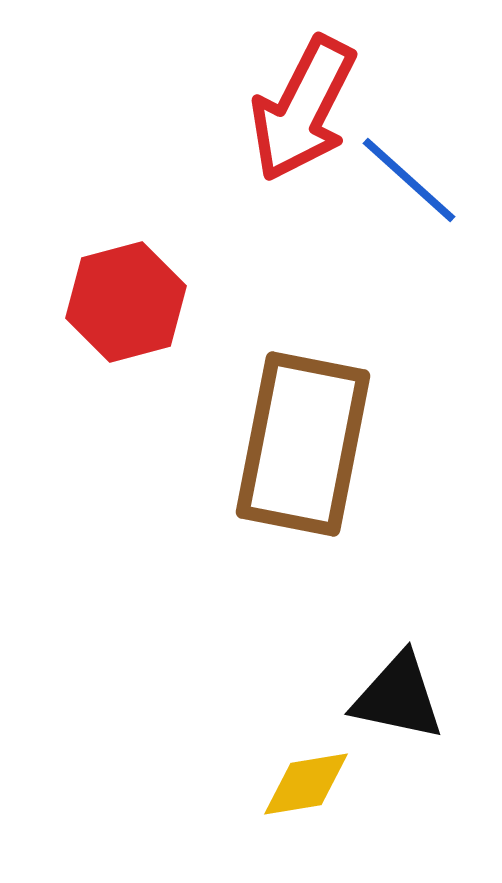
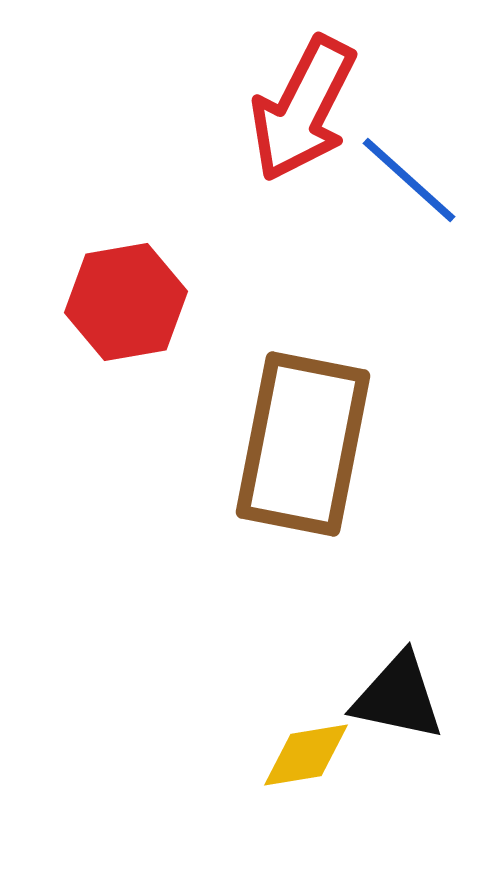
red hexagon: rotated 5 degrees clockwise
yellow diamond: moved 29 px up
